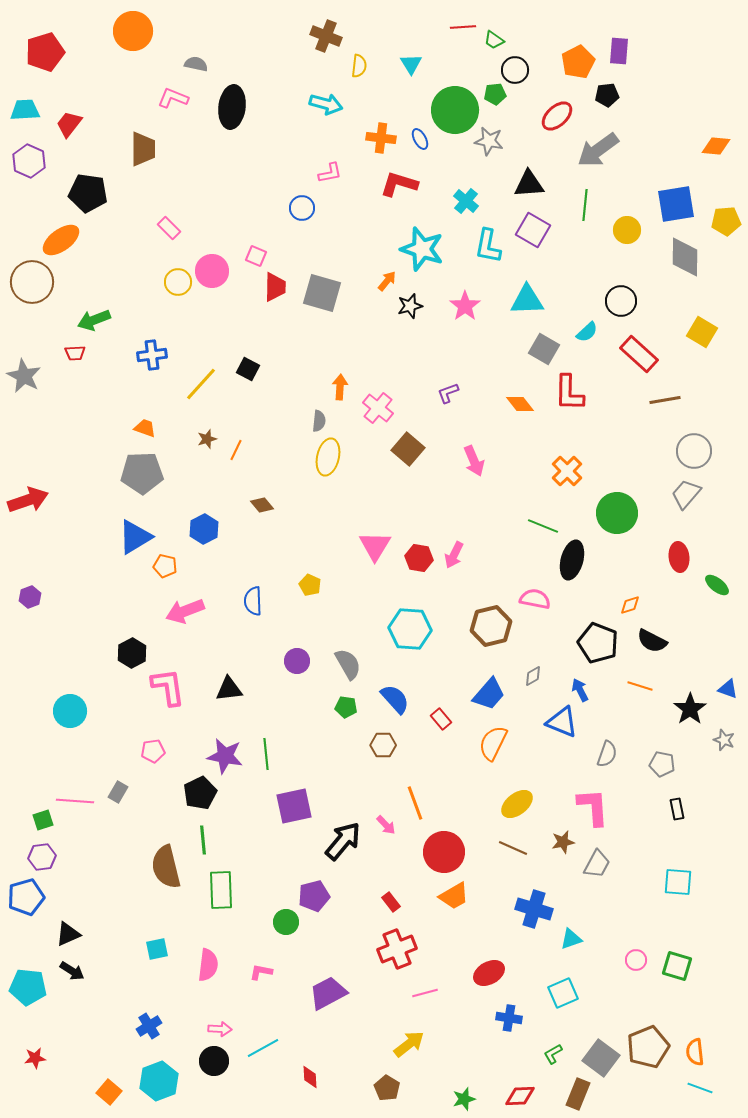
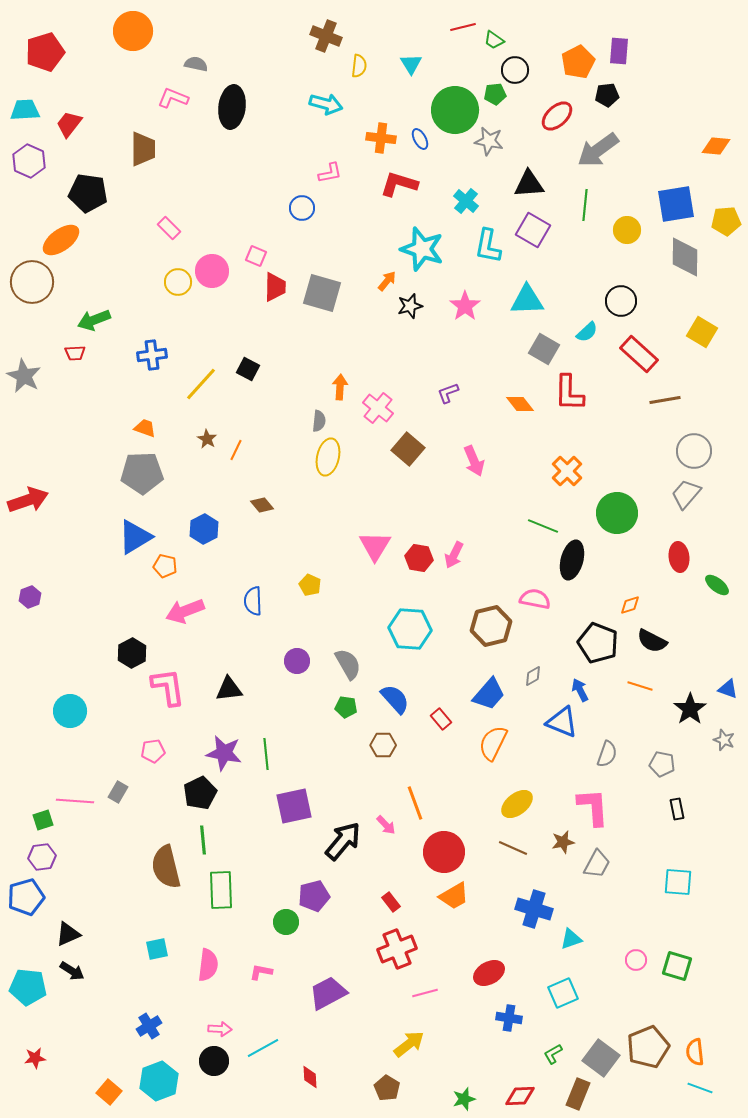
red line at (463, 27): rotated 10 degrees counterclockwise
brown star at (207, 439): rotated 24 degrees counterclockwise
purple star at (225, 756): moved 1 px left, 3 px up
